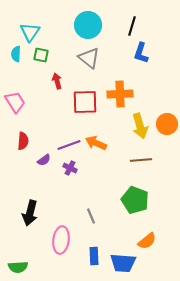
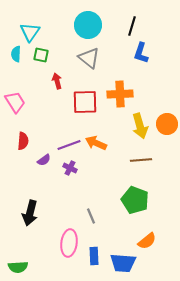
pink ellipse: moved 8 px right, 3 px down
